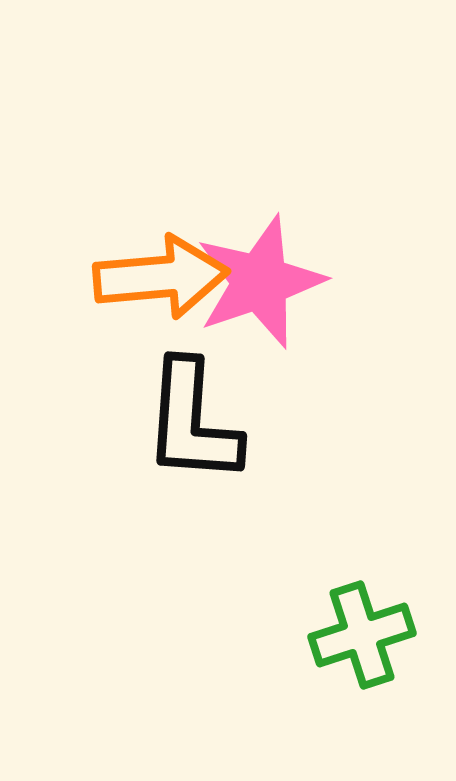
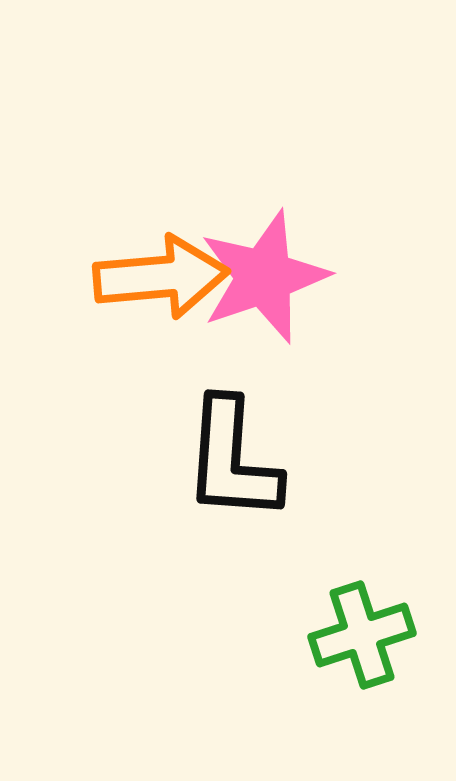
pink star: moved 4 px right, 5 px up
black L-shape: moved 40 px right, 38 px down
